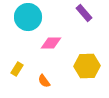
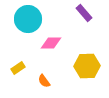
cyan circle: moved 2 px down
yellow rectangle: moved 1 px right, 1 px up; rotated 24 degrees clockwise
